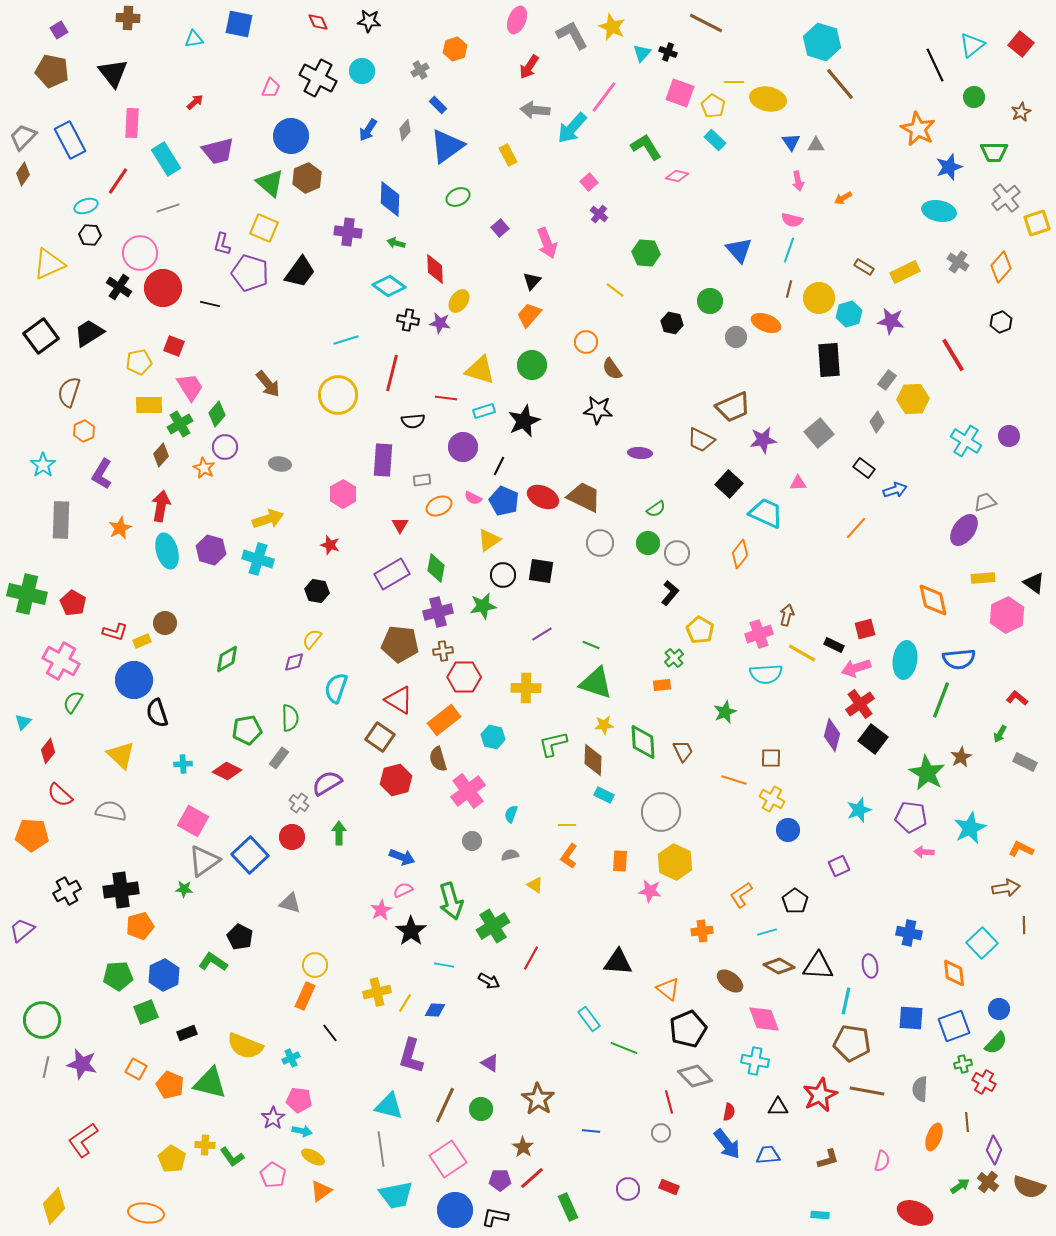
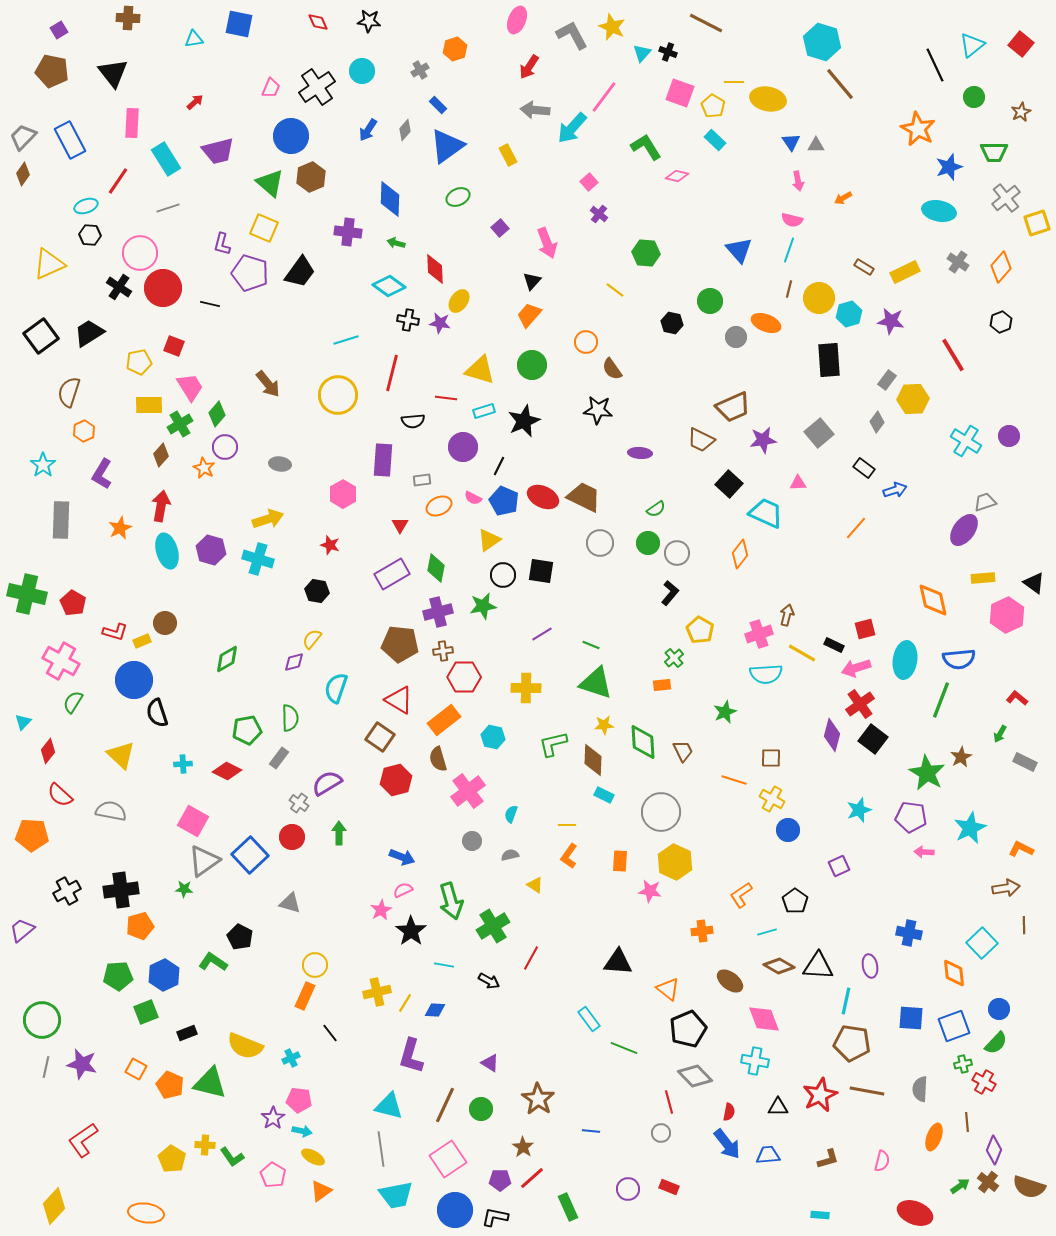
black cross at (318, 78): moved 1 px left, 9 px down; rotated 27 degrees clockwise
brown hexagon at (307, 178): moved 4 px right, 1 px up
